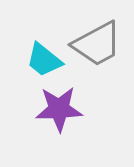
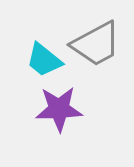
gray trapezoid: moved 1 px left
